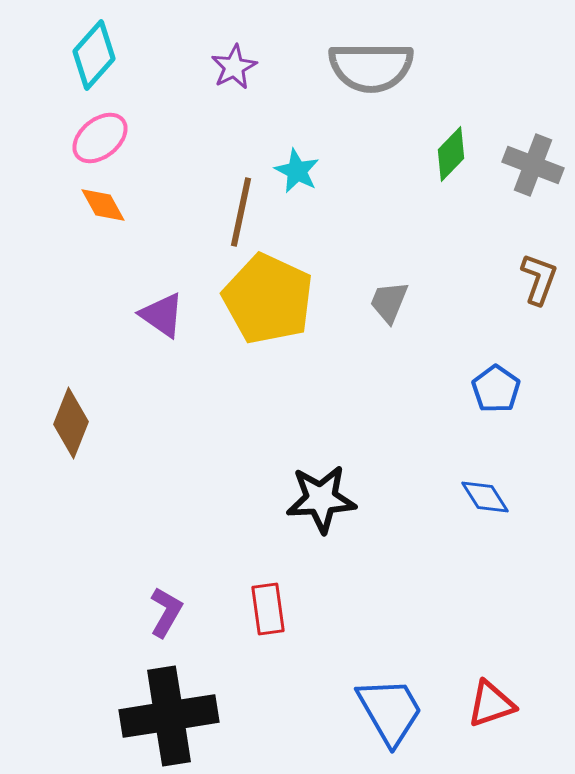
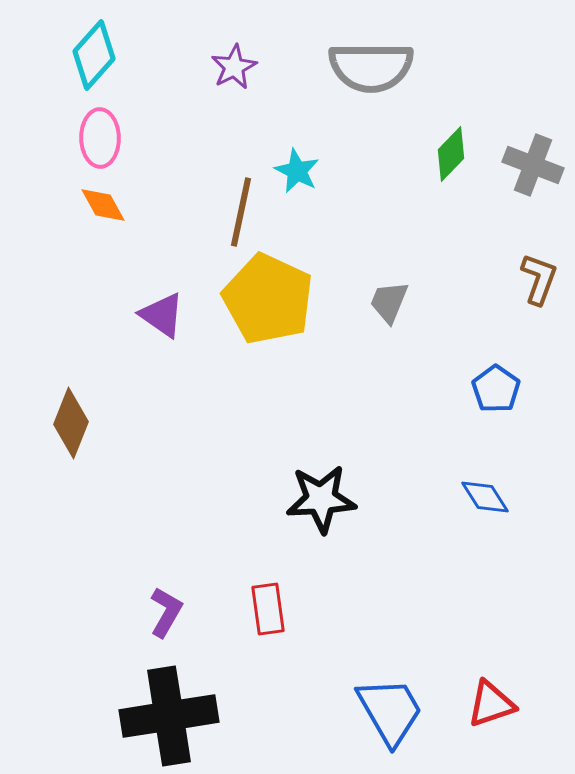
pink ellipse: rotated 52 degrees counterclockwise
